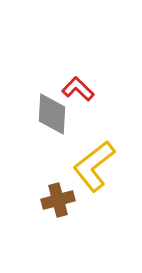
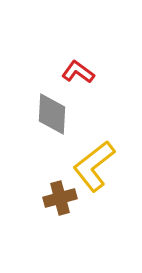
red L-shape: moved 17 px up; rotated 8 degrees counterclockwise
brown cross: moved 2 px right, 2 px up
